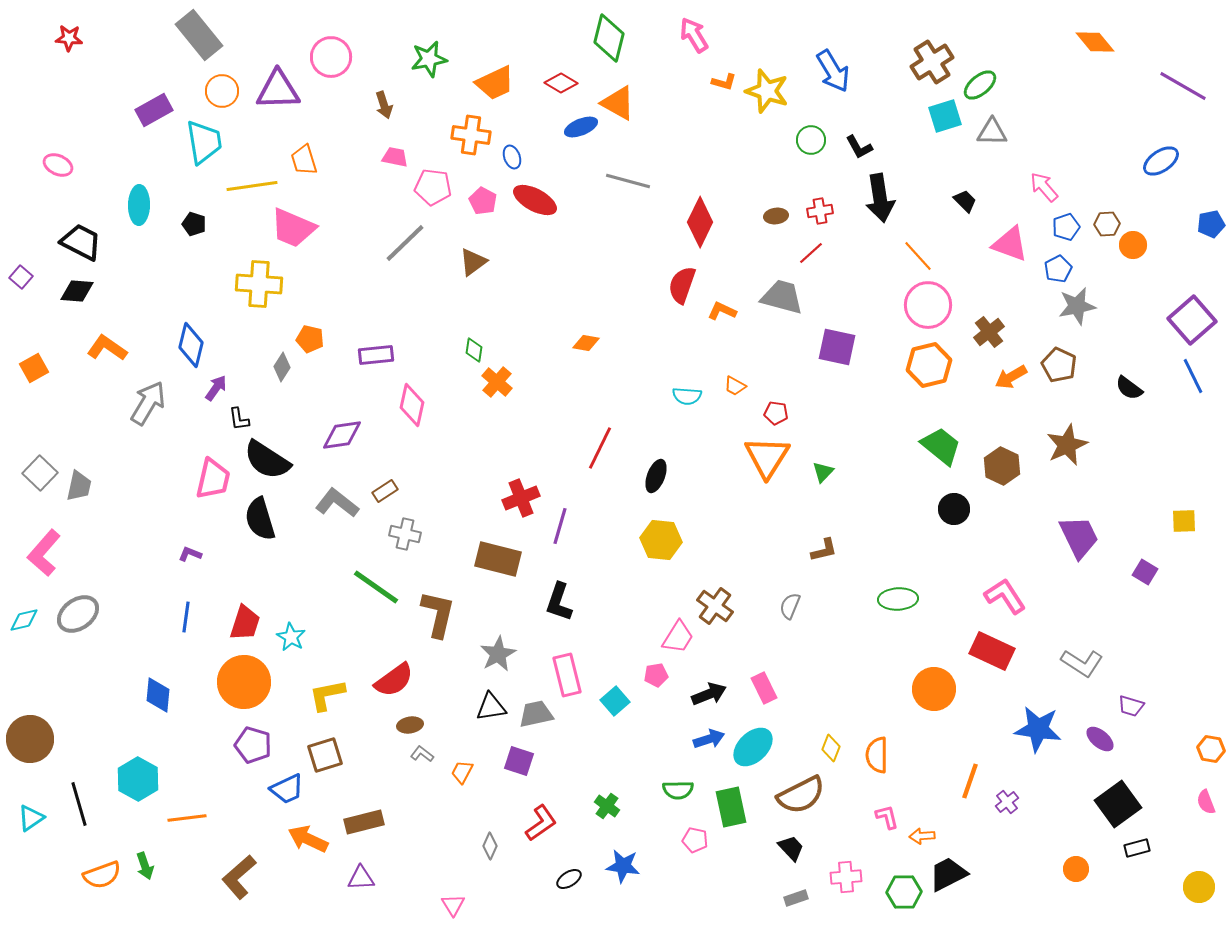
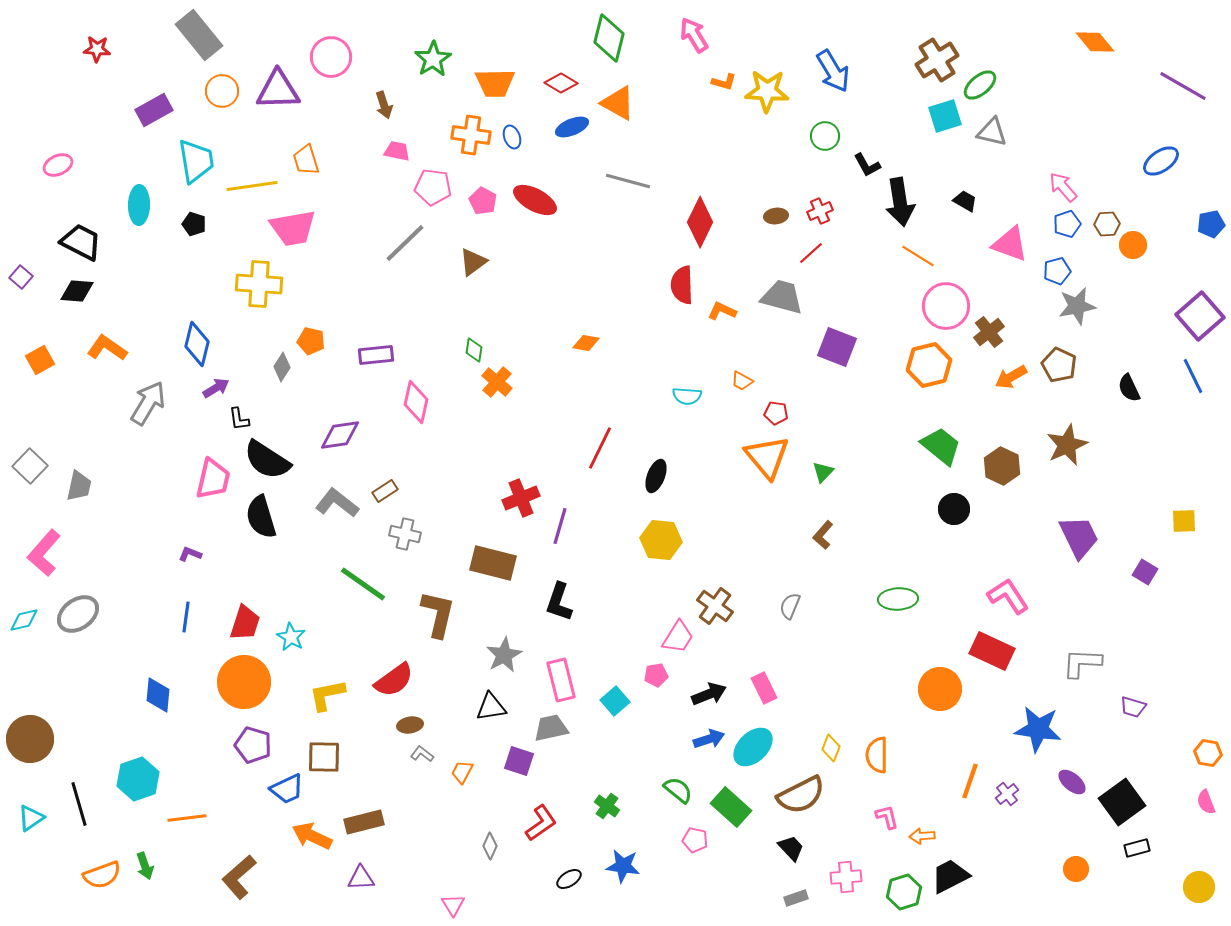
red star at (69, 38): moved 28 px right, 11 px down
green star at (429, 59): moved 4 px right; rotated 21 degrees counterclockwise
brown cross at (932, 62): moved 5 px right, 2 px up
orange trapezoid at (495, 83): rotated 24 degrees clockwise
yellow star at (767, 91): rotated 15 degrees counterclockwise
blue ellipse at (581, 127): moved 9 px left
gray triangle at (992, 132): rotated 12 degrees clockwise
green circle at (811, 140): moved 14 px right, 4 px up
cyan trapezoid at (204, 142): moved 8 px left, 19 px down
black L-shape at (859, 147): moved 8 px right, 18 px down
pink trapezoid at (395, 157): moved 2 px right, 6 px up
blue ellipse at (512, 157): moved 20 px up
orange trapezoid at (304, 160): moved 2 px right
pink ellipse at (58, 165): rotated 48 degrees counterclockwise
pink arrow at (1044, 187): moved 19 px right
black arrow at (880, 198): moved 20 px right, 4 px down
black trapezoid at (965, 201): rotated 15 degrees counterclockwise
red cross at (820, 211): rotated 15 degrees counterclockwise
blue pentagon at (1066, 227): moved 1 px right, 3 px up
pink trapezoid at (293, 228): rotated 33 degrees counterclockwise
orange line at (918, 256): rotated 16 degrees counterclockwise
blue pentagon at (1058, 269): moved 1 px left, 2 px down; rotated 12 degrees clockwise
red semicircle at (682, 285): rotated 21 degrees counterclockwise
pink circle at (928, 305): moved 18 px right, 1 px down
purple square at (1192, 320): moved 8 px right, 4 px up
orange pentagon at (310, 339): moved 1 px right, 2 px down
blue diamond at (191, 345): moved 6 px right, 1 px up
purple square at (837, 347): rotated 9 degrees clockwise
orange square at (34, 368): moved 6 px right, 8 px up
orange trapezoid at (735, 386): moved 7 px right, 5 px up
purple arrow at (216, 388): rotated 24 degrees clockwise
black semicircle at (1129, 388): rotated 28 degrees clockwise
pink diamond at (412, 405): moved 4 px right, 3 px up
purple diamond at (342, 435): moved 2 px left
orange triangle at (767, 457): rotated 12 degrees counterclockwise
gray square at (40, 473): moved 10 px left, 7 px up
black semicircle at (260, 519): moved 1 px right, 2 px up
brown L-shape at (824, 550): moved 1 px left, 15 px up; rotated 144 degrees clockwise
brown rectangle at (498, 559): moved 5 px left, 4 px down
green line at (376, 587): moved 13 px left, 3 px up
pink L-shape at (1005, 596): moved 3 px right
gray star at (498, 654): moved 6 px right, 1 px down
gray L-shape at (1082, 663): rotated 150 degrees clockwise
pink rectangle at (567, 675): moved 6 px left, 5 px down
orange circle at (934, 689): moved 6 px right
purple trapezoid at (1131, 706): moved 2 px right, 1 px down
gray trapezoid at (536, 714): moved 15 px right, 14 px down
purple ellipse at (1100, 739): moved 28 px left, 43 px down
orange hexagon at (1211, 749): moved 3 px left, 4 px down
brown square at (325, 755): moved 1 px left, 2 px down; rotated 18 degrees clockwise
cyan hexagon at (138, 779): rotated 12 degrees clockwise
green semicircle at (678, 790): rotated 140 degrees counterclockwise
purple cross at (1007, 802): moved 8 px up
black square at (1118, 804): moved 4 px right, 2 px up
green rectangle at (731, 807): rotated 36 degrees counterclockwise
orange arrow at (308, 839): moved 4 px right, 3 px up
black trapezoid at (948, 874): moved 2 px right, 2 px down
green hexagon at (904, 892): rotated 16 degrees counterclockwise
